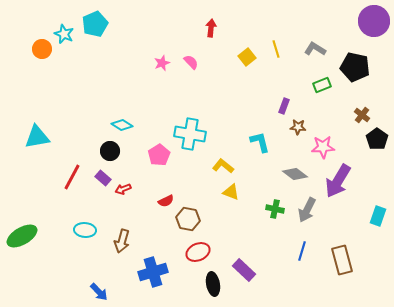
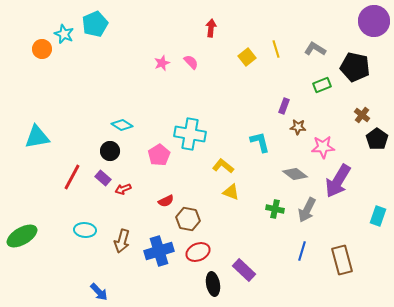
blue cross at (153, 272): moved 6 px right, 21 px up
